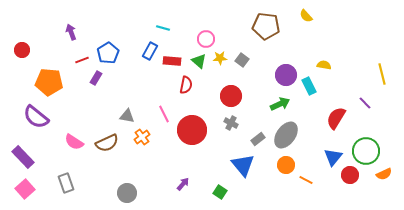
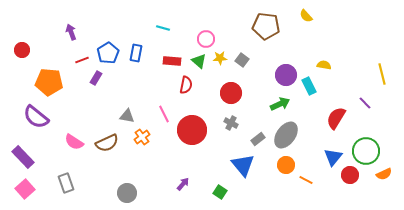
blue rectangle at (150, 51): moved 14 px left, 2 px down; rotated 18 degrees counterclockwise
red circle at (231, 96): moved 3 px up
